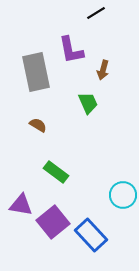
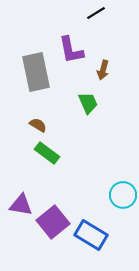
green rectangle: moved 9 px left, 19 px up
blue rectangle: rotated 16 degrees counterclockwise
